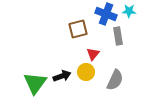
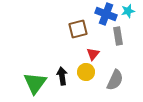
cyan star: moved 1 px left; rotated 16 degrees counterclockwise
black arrow: rotated 78 degrees counterclockwise
